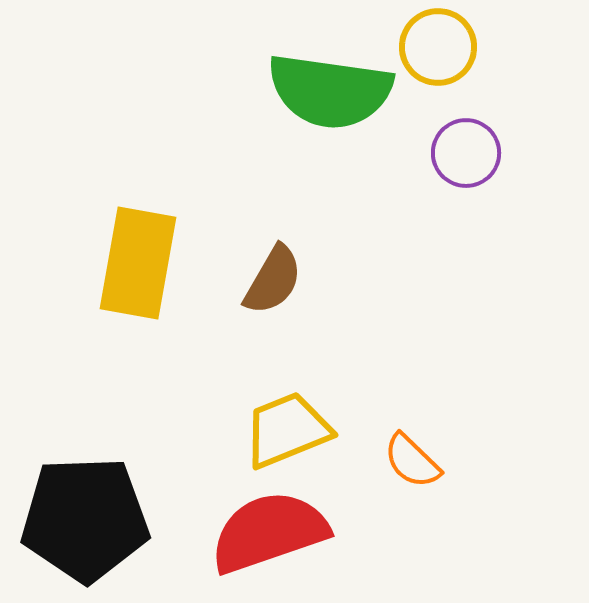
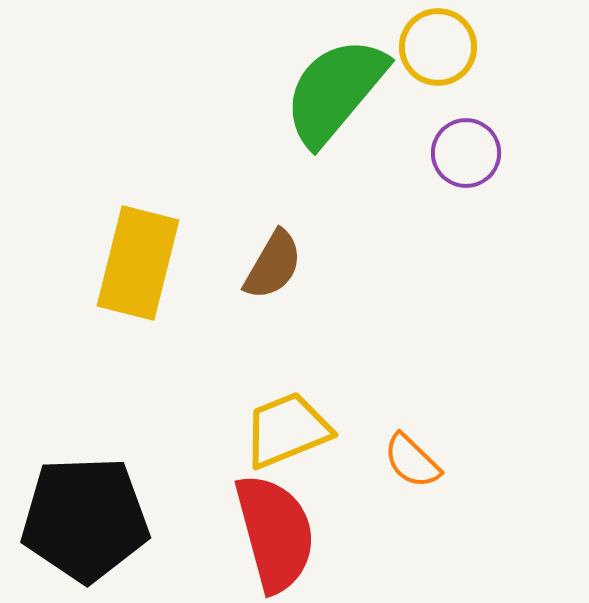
green semicircle: moved 5 px right; rotated 122 degrees clockwise
yellow rectangle: rotated 4 degrees clockwise
brown semicircle: moved 15 px up
red semicircle: moved 6 px right, 1 px down; rotated 94 degrees clockwise
